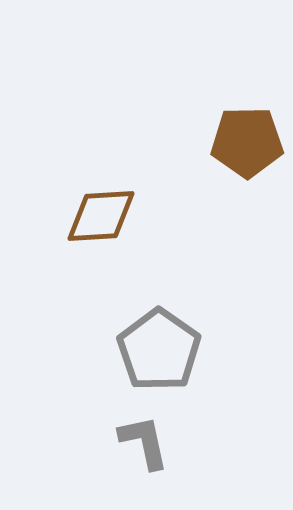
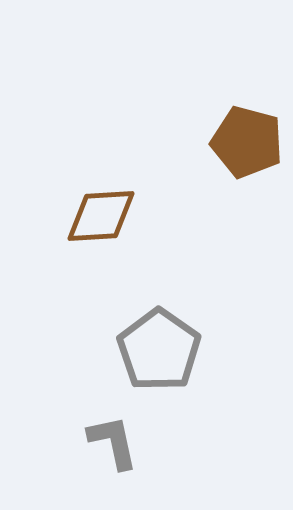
brown pentagon: rotated 16 degrees clockwise
gray L-shape: moved 31 px left
